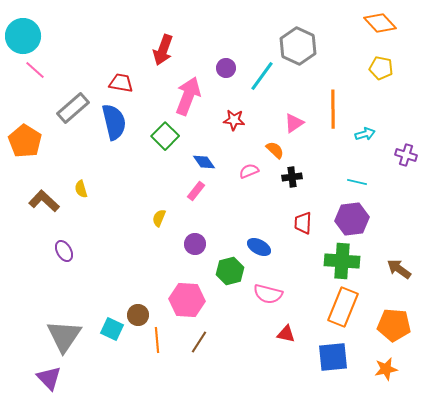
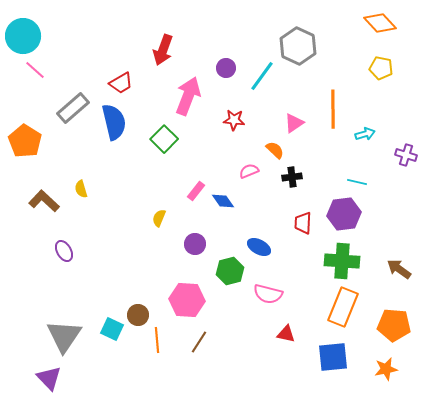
red trapezoid at (121, 83): rotated 140 degrees clockwise
green square at (165, 136): moved 1 px left, 3 px down
blue diamond at (204, 162): moved 19 px right, 39 px down
purple hexagon at (352, 219): moved 8 px left, 5 px up
